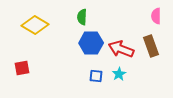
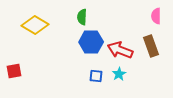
blue hexagon: moved 1 px up
red arrow: moved 1 px left, 1 px down
red square: moved 8 px left, 3 px down
